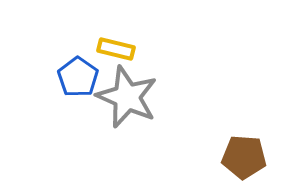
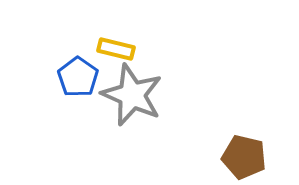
gray star: moved 5 px right, 2 px up
brown pentagon: rotated 9 degrees clockwise
